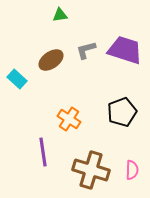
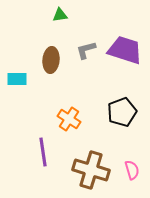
brown ellipse: rotated 50 degrees counterclockwise
cyan rectangle: rotated 42 degrees counterclockwise
pink semicircle: rotated 18 degrees counterclockwise
